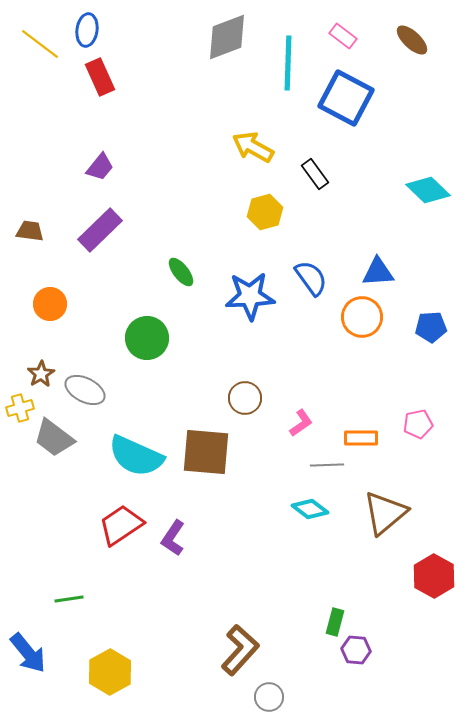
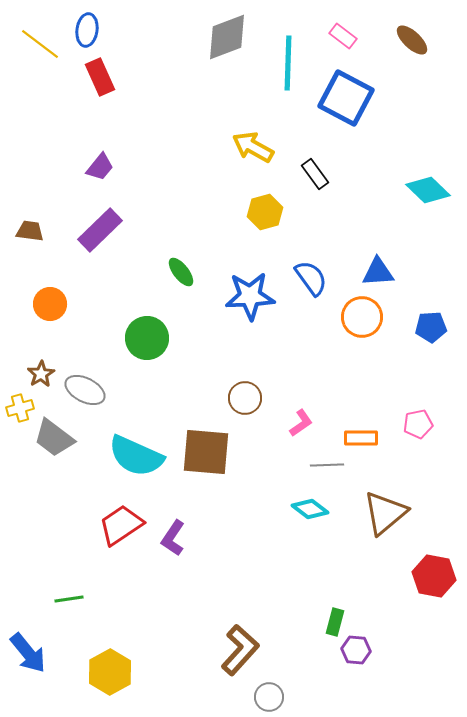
red hexagon at (434, 576): rotated 18 degrees counterclockwise
